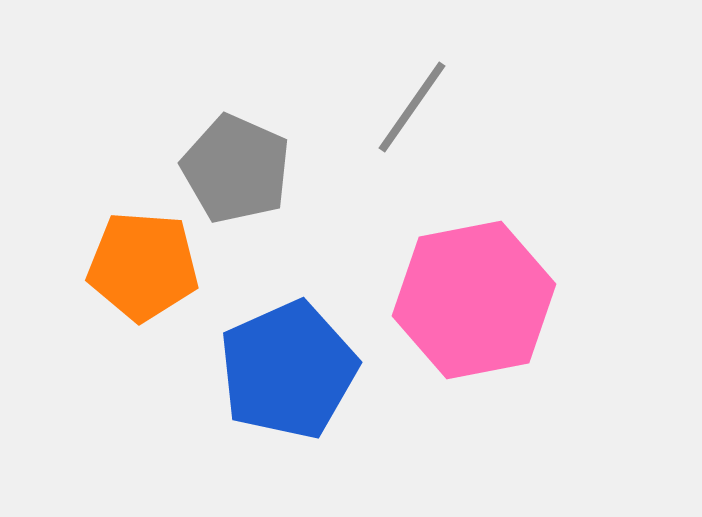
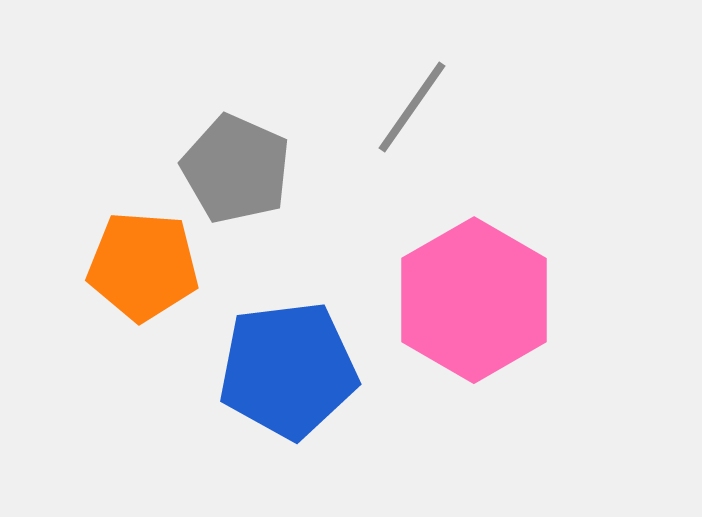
pink hexagon: rotated 19 degrees counterclockwise
blue pentagon: rotated 17 degrees clockwise
